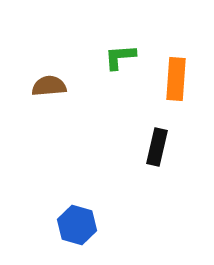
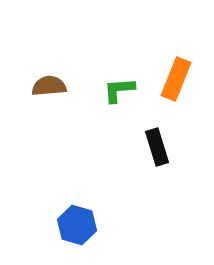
green L-shape: moved 1 px left, 33 px down
orange rectangle: rotated 18 degrees clockwise
black rectangle: rotated 30 degrees counterclockwise
